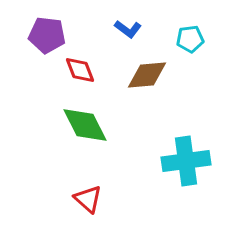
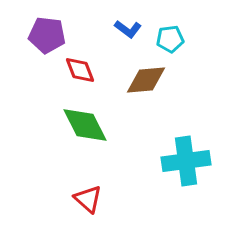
cyan pentagon: moved 20 px left
brown diamond: moved 1 px left, 5 px down
